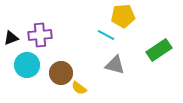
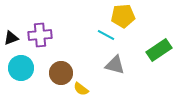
cyan circle: moved 6 px left, 3 px down
yellow semicircle: moved 2 px right, 1 px down
